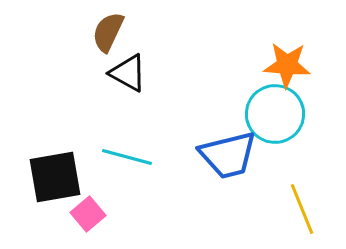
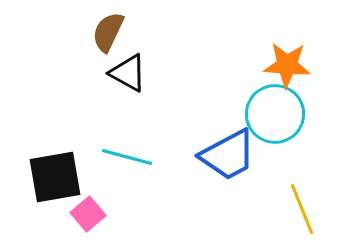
blue trapezoid: rotated 14 degrees counterclockwise
